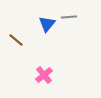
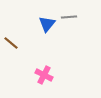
brown line: moved 5 px left, 3 px down
pink cross: rotated 24 degrees counterclockwise
